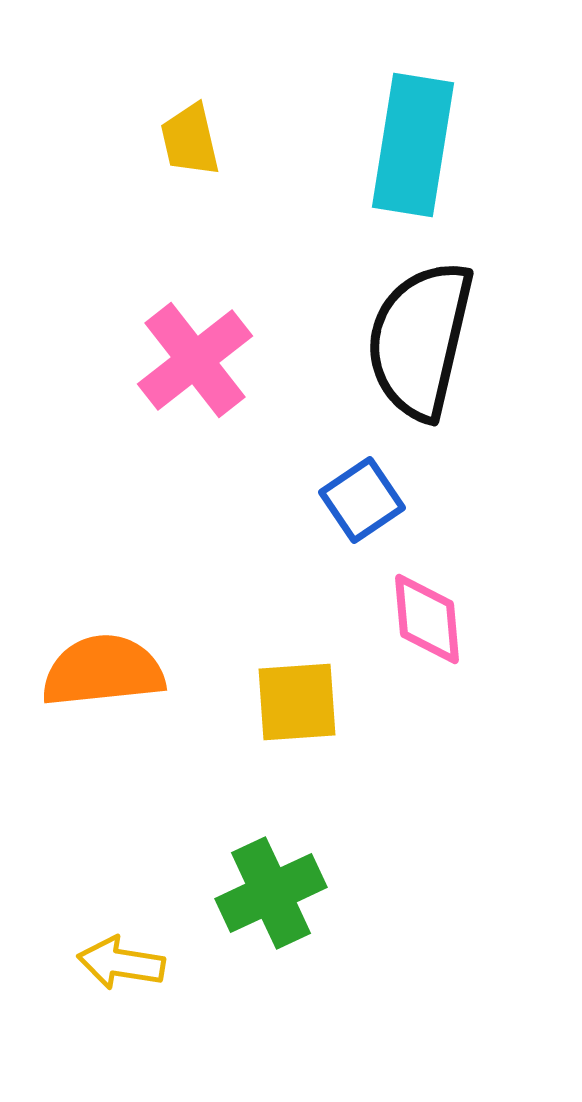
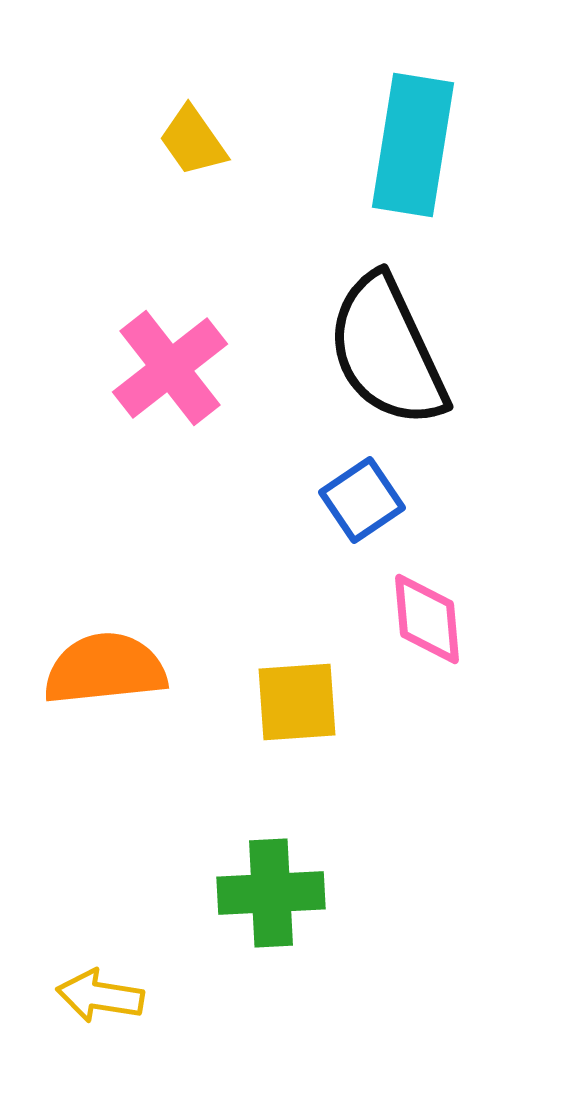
yellow trapezoid: moved 3 px right, 1 px down; rotated 22 degrees counterclockwise
black semicircle: moved 33 px left, 11 px down; rotated 38 degrees counterclockwise
pink cross: moved 25 px left, 8 px down
orange semicircle: moved 2 px right, 2 px up
green cross: rotated 22 degrees clockwise
yellow arrow: moved 21 px left, 33 px down
